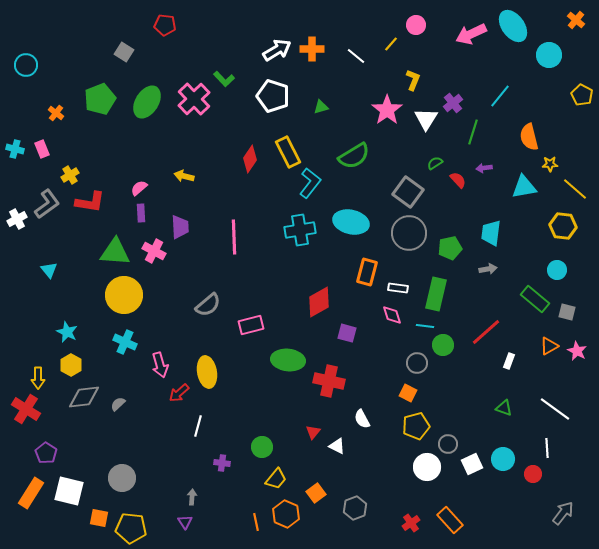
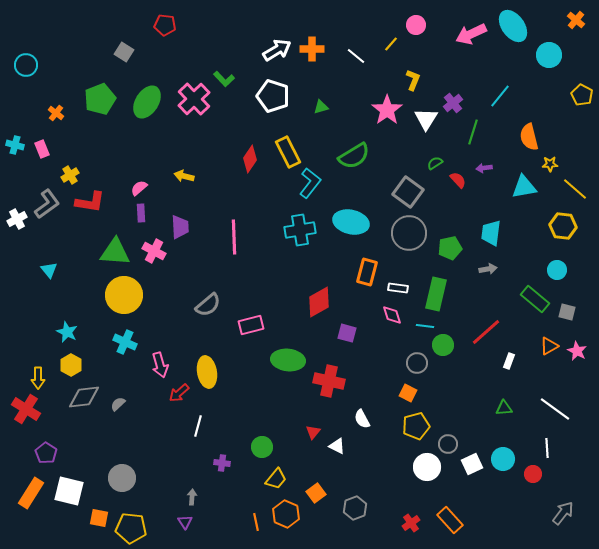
cyan cross at (15, 149): moved 4 px up
green triangle at (504, 408): rotated 24 degrees counterclockwise
